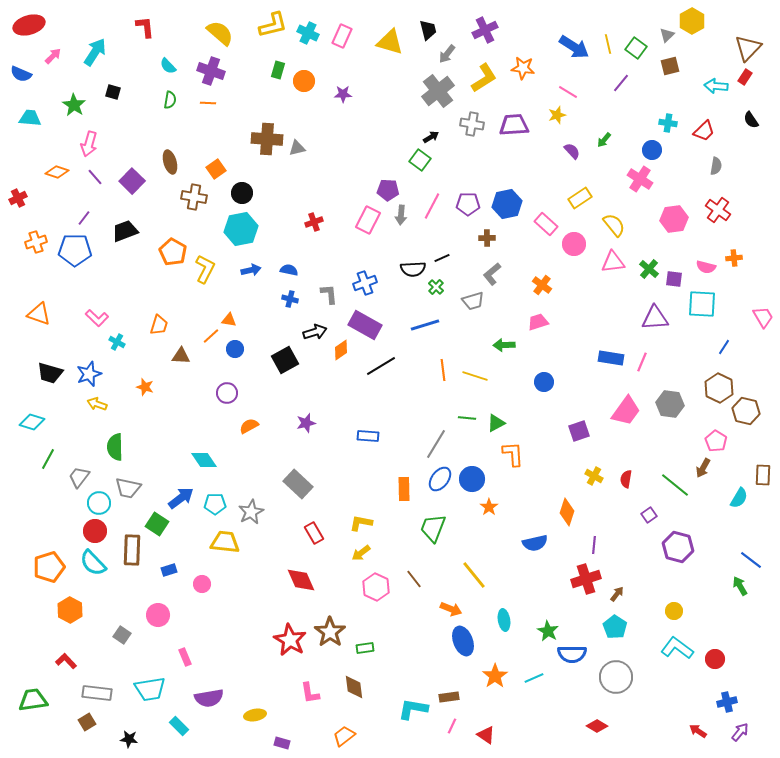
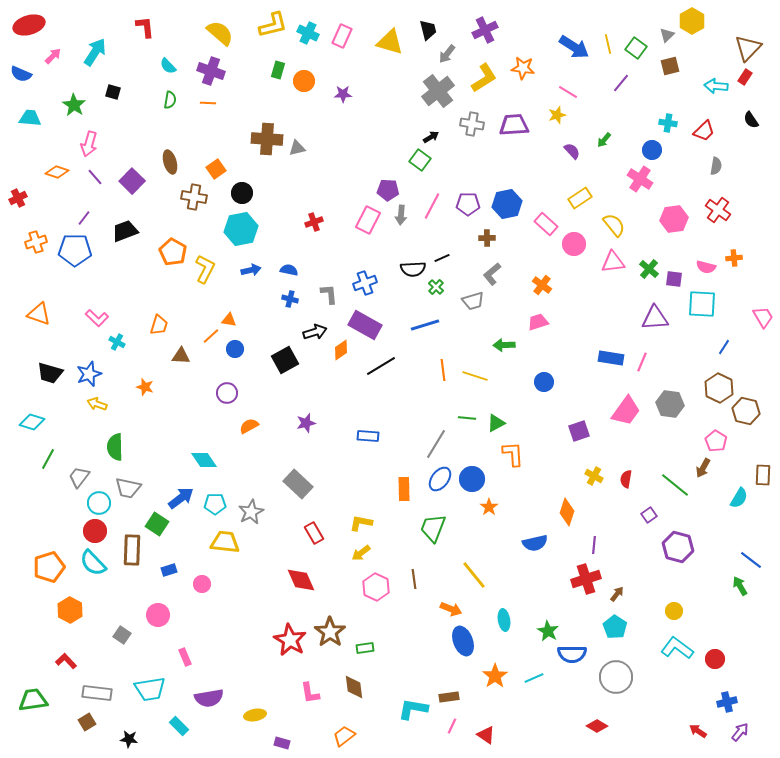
brown line at (414, 579): rotated 30 degrees clockwise
